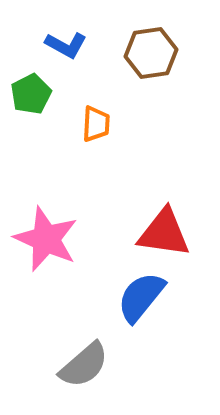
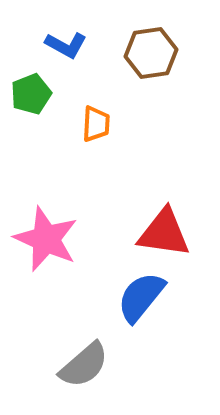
green pentagon: rotated 6 degrees clockwise
